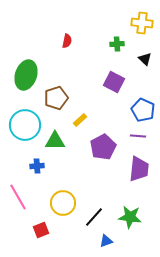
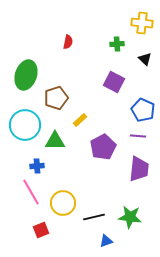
red semicircle: moved 1 px right, 1 px down
pink line: moved 13 px right, 5 px up
black line: rotated 35 degrees clockwise
